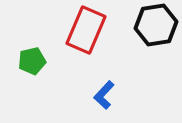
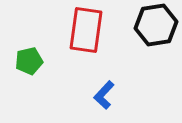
red rectangle: rotated 15 degrees counterclockwise
green pentagon: moved 3 px left
